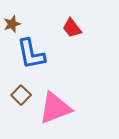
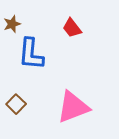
blue L-shape: rotated 16 degrees clockwise
brown square: moved 5 px left, 9 px down
pink triangle: moved 18 px right, 1 px up
